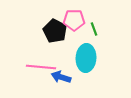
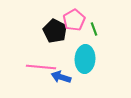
pink pentagon: rotated 30 degrees counterclockwise
cyan ellipse: moved 1 px left, 1 px down
